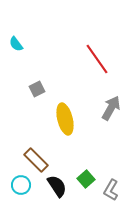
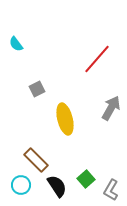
red line: rotated 76 degrees clockwise
